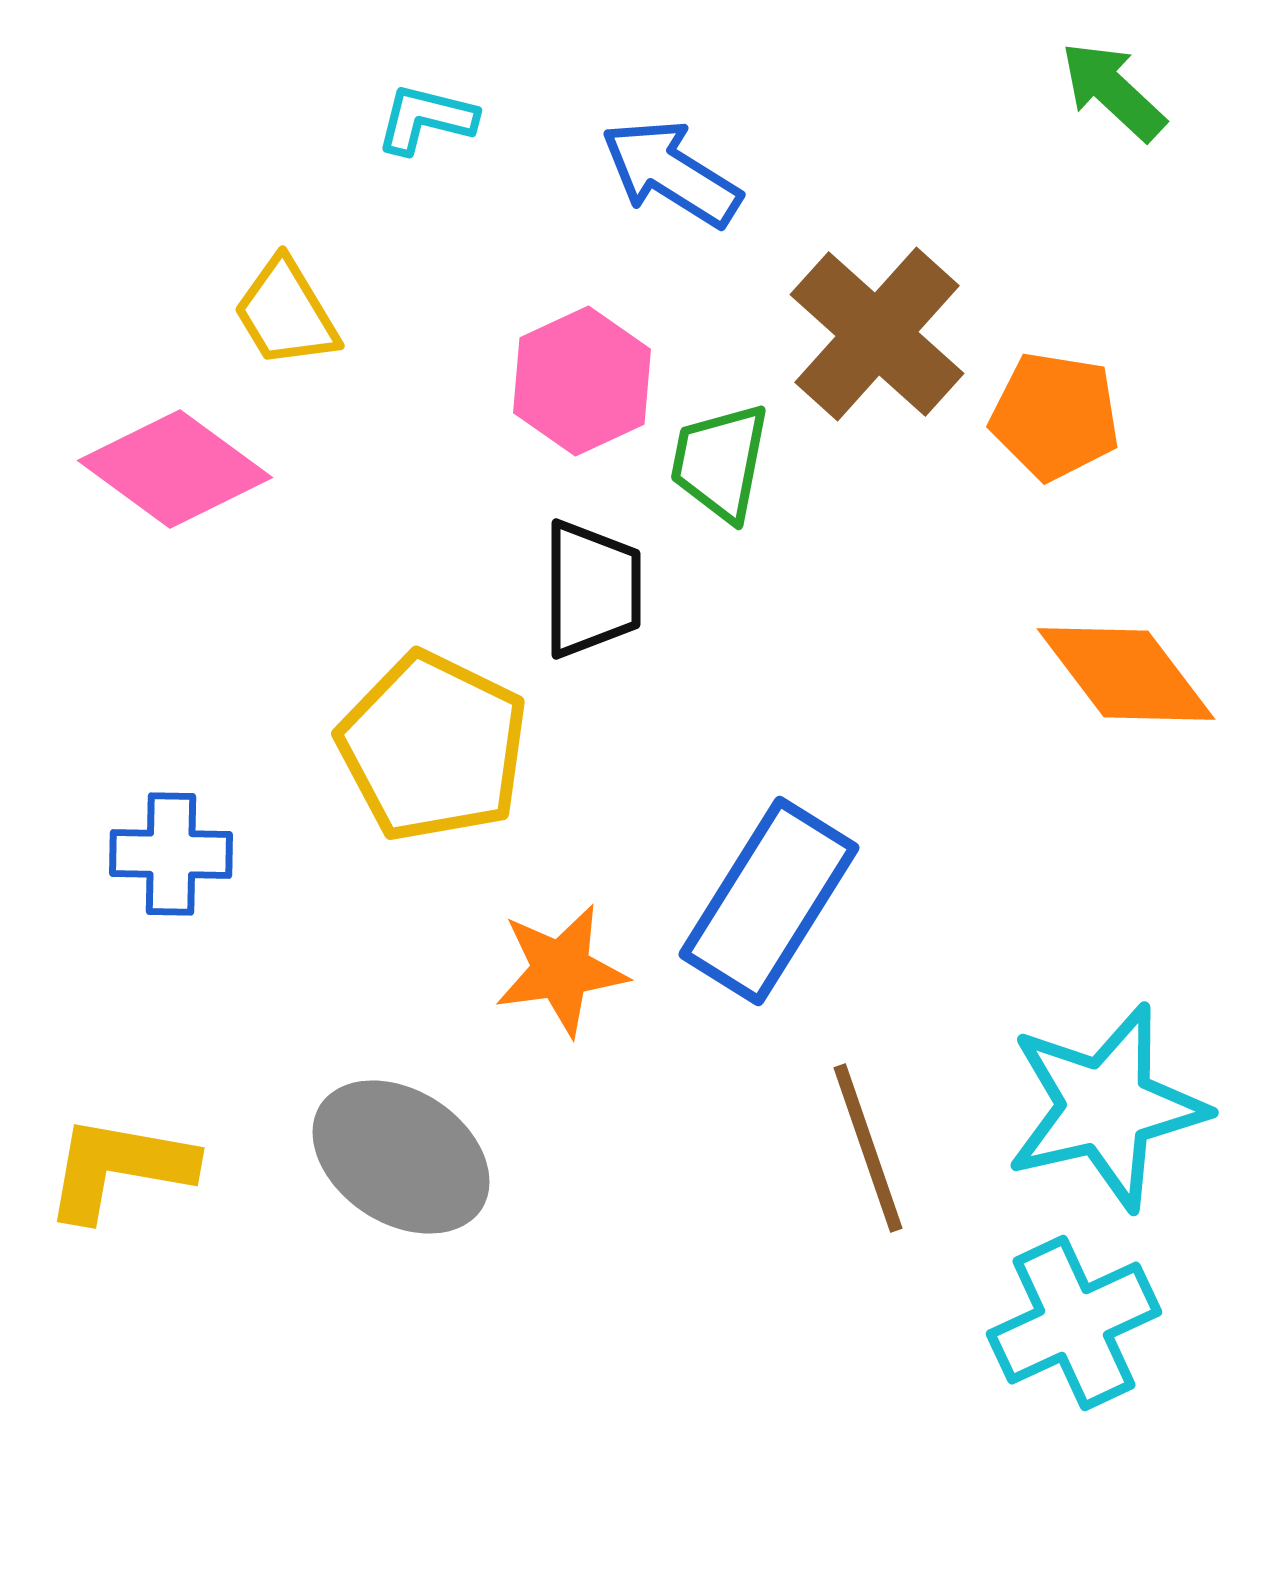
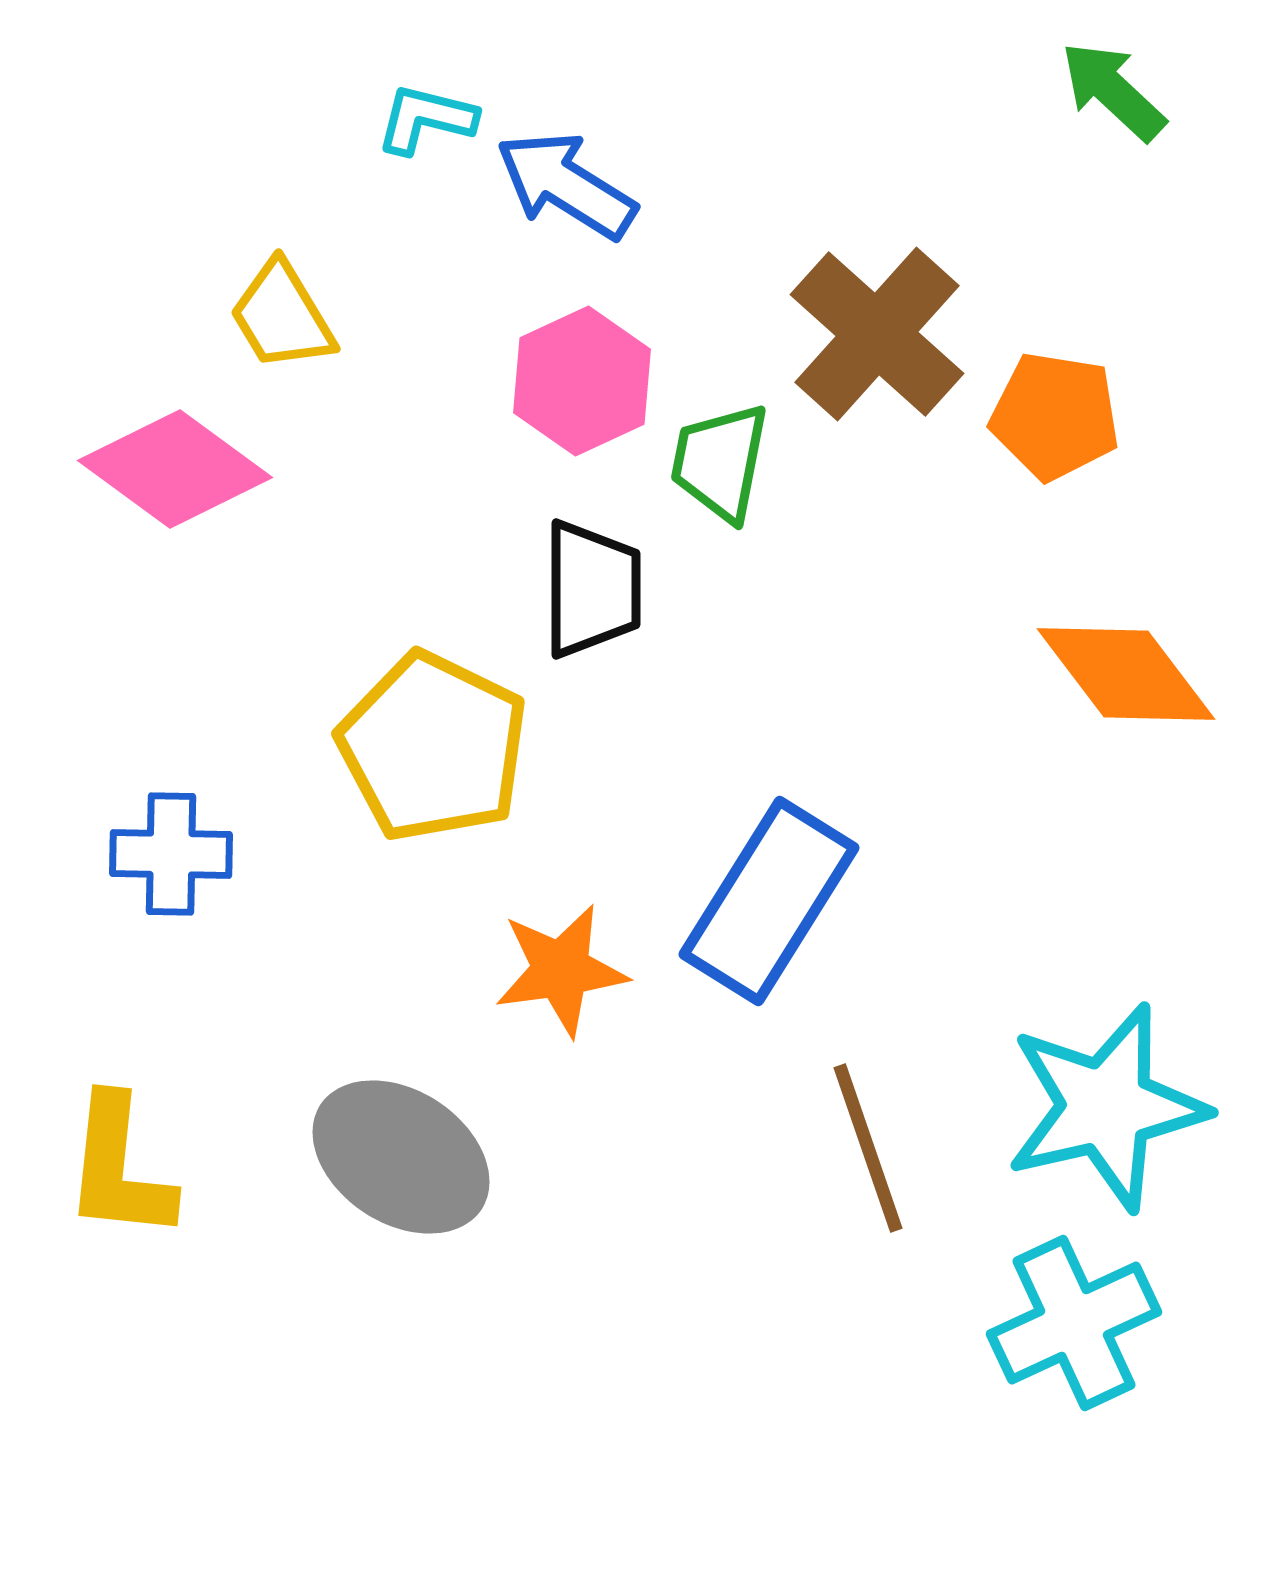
blue arrow: moved 105 px left, 12 px down
yellow trapezoid: moved 4 px left, 3 px down
yellow L-shape: rotated 94 degrees counterclockwise
